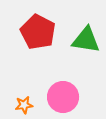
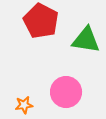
red pentagon: moved 3 px right, 11 px up
pink circle: moved 3 px right, 5 px up
